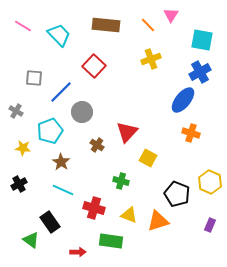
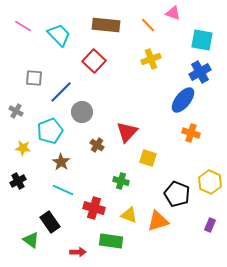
pink triangle: moved 2 px right, 2 px up; rotated 42 degrees counterclockwise
red square: moved 5 px up
yellow square: rotated 12 degrees counterclockwise
black cross: moved 1 px left, 3 px up
